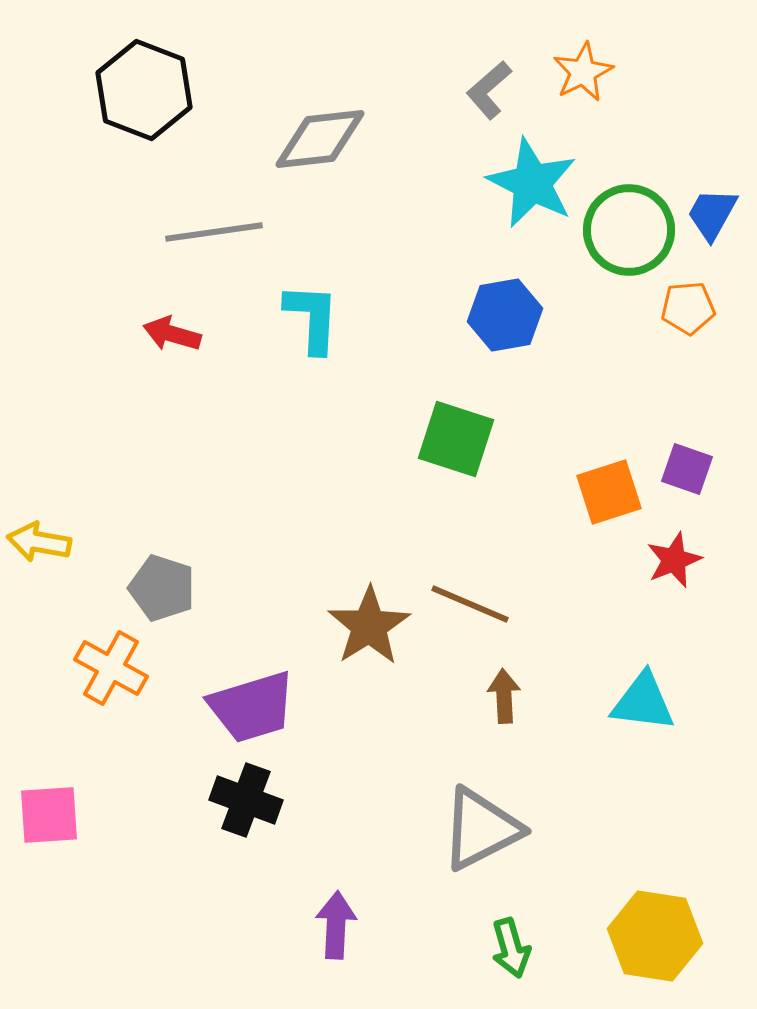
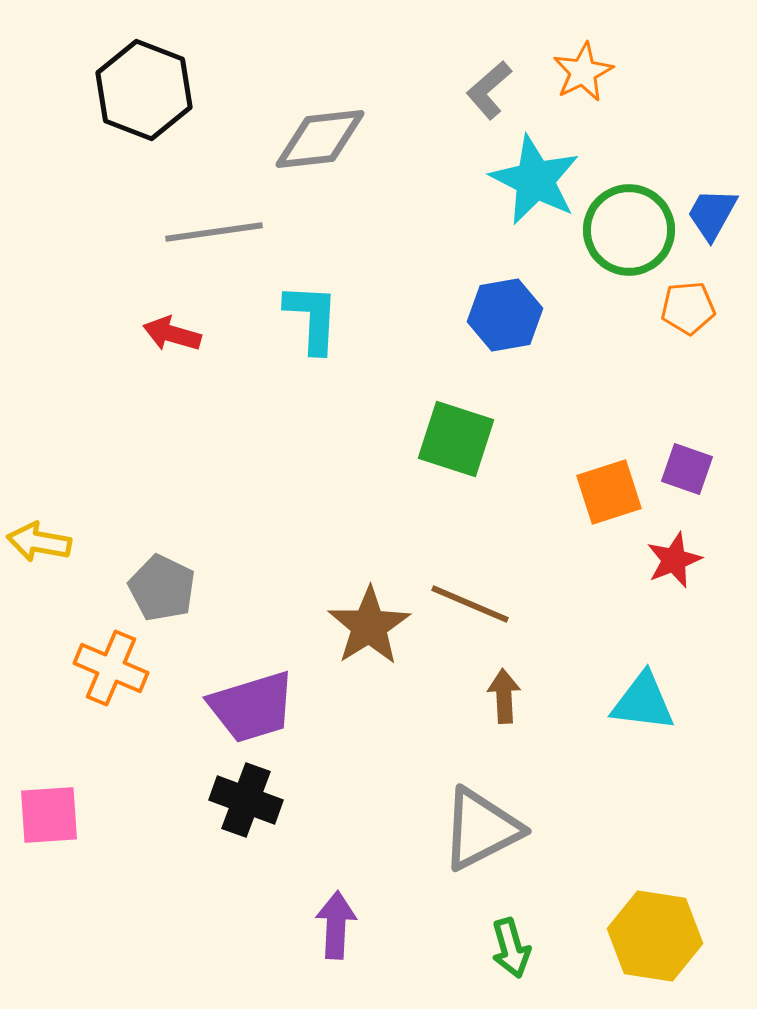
cyan star: moved 3 px right, 3 px up
gray pentagon: rotated 8 degrees clockwise
orange cross: rotated 6 degrees counterclockwise
